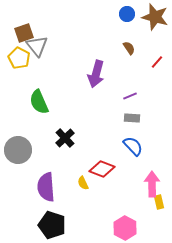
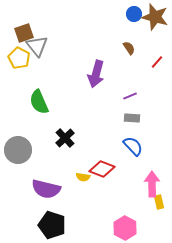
blue circle: moved 7 px right
yellow semicircle: moved 6 px up; rotated 56 degrees counterclockwise
purple semicircle: moved 2 px down; rotated 72 degrees counterclockwise
